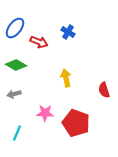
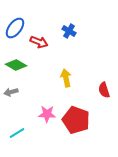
blue cross: moved 1 px right, 1 px up
gray arrow: moved 3 px left, 2 px up
pink star: moved 2 px right, 1 px down
red pentagon: moved 3 px up
cyan line: rotated 35 degrees clockwise
